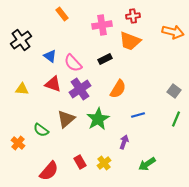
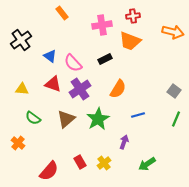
orange rectangle: moved 1 px up
green semicircle: moved 8 px left, 12 px up
